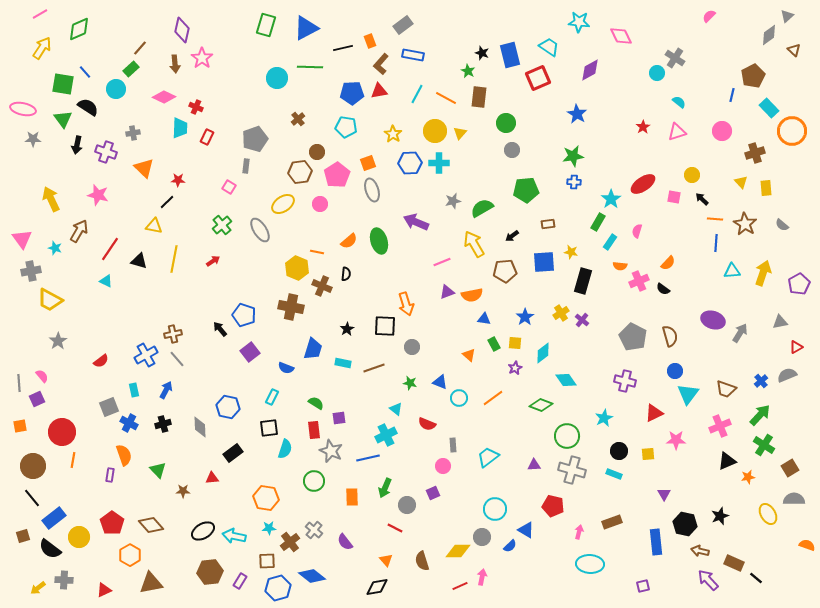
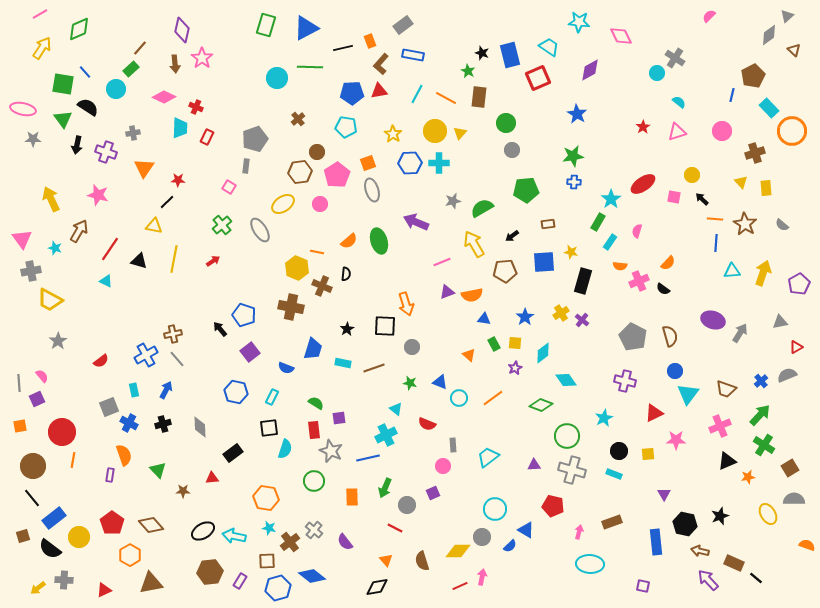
orange triangle at (144, 168): rotated 20 degrees clockwise
blue hexagon at (228, 407): moved 8 px right, 15 px up
cyan star at (269, 528): rotated 16 degrees clockwise
purple square at (643, 586): rotated 24 degrees clockwise
